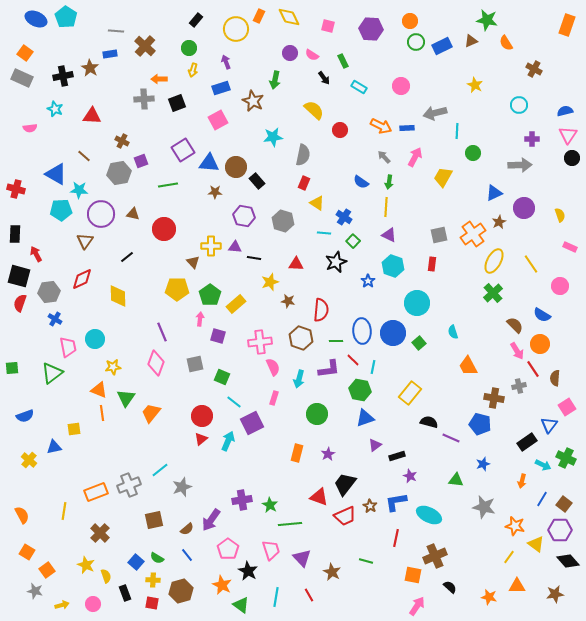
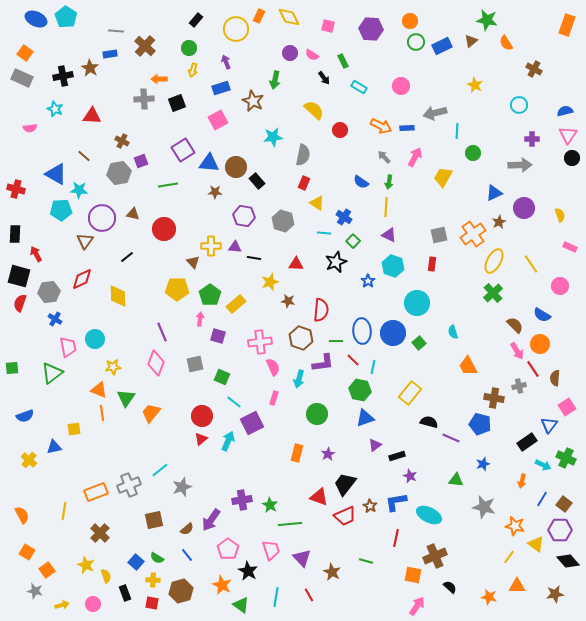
brown triangle at (471, 41): rotated 16 degrees counterclockwise
purple circle at (101, 214): moved 1 px right, 4 px down
purple L-shape at (329, 369): moved 6 px left, 6 px up
